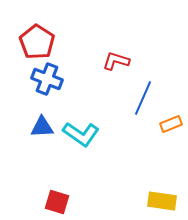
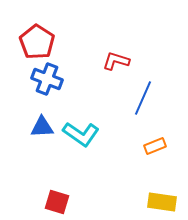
orange rectangle: moved 16 px left, 22 px down
yellow rectangle: moved 1 px down
